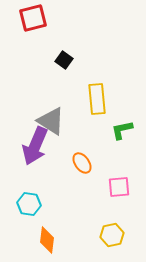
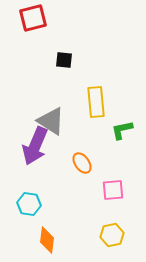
black square: rotated 30 degrees counterclockwise
yellow rectangle: moved 1 px left, 3 px down
pink square: moved 6 px left, 3 px down
